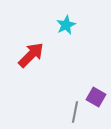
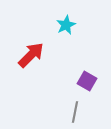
purple square: moved 9 px left, 16 px up
